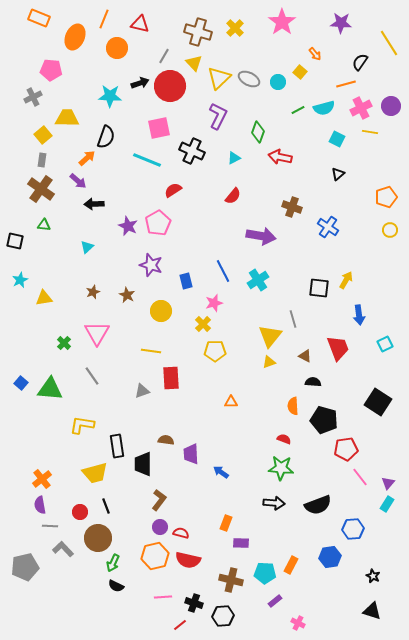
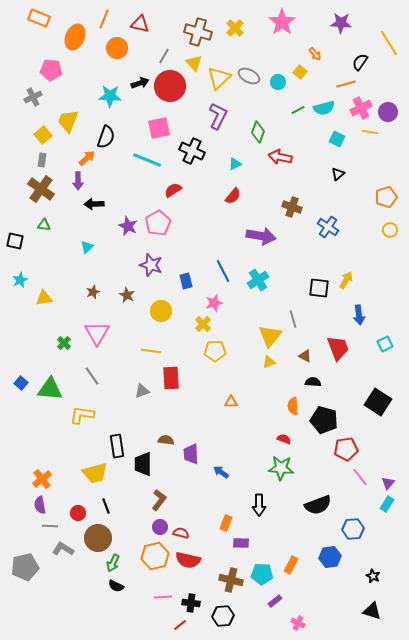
gray ellipse at (249, 79): moved 3 px up
purple circle at (391, 106): moved 3 px left, 6 px down
yellow trapezoid at (67, 118): moved 1 px right, 3 px down; rotated 70 degrees counterclockwise
cyan triangle at (234, 158): moved 1 px right, 6 px down
purple arrow at (78, 181): rotated 48 degrees clockwise
yellow L-shape at (82, 425): moved 10 px up
black arrow at (274, 503): moved 15 px left, 2 px down; rotated 85 degrees clockwise
red circle at (80, 512): moved 2 px left, 1 px down
gray L-shape at (63, 549): rotated 15 degrees counterclockwise
cyan pentagon at (265, 573): moved 3 px left, 1 px down
black cross at (194, 603): moved 3 px left; rotated 12 degrees counterclockwise
